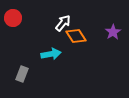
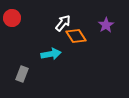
red circle: moved 1 px left
purple star: moved 7 px left, 7 px up
